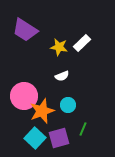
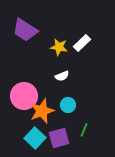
green line: moved 1 px right, 1 px down
